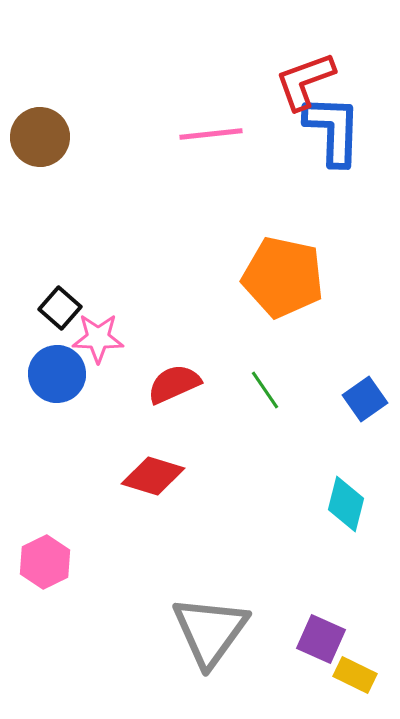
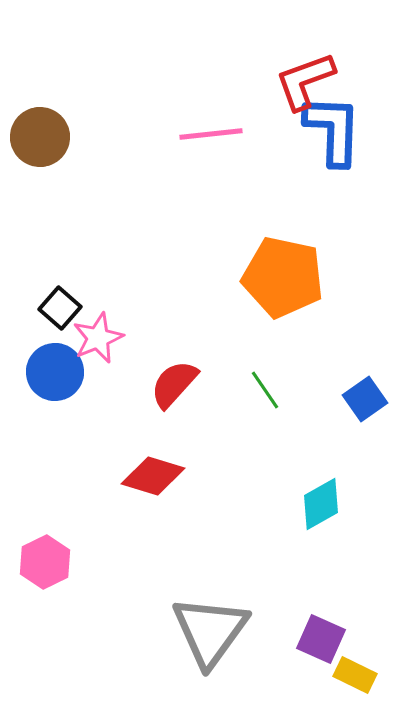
pink star: rotated 24 degrees counterclockwise
blue circle: moved 2 px left, 2 px up
red semicircle: rotated 24 degrees counterclockwise
cyan diamond: moved 25 px left; rotated 46 degrees clockwise
